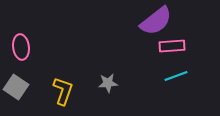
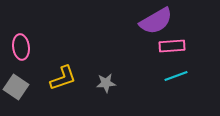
purple semicircle: rotated 8 degrees clockwise
gray star: moved 2 px left
yellow L-shape: moved 13 px up; rotated 52 degrees clockwise
